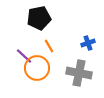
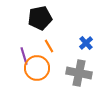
black pentagon: moved 1 px right
blue cross: moved 2 px left; rotated 24 degrees counterclockwise
purple line: rotated 30 degrees clockwise
